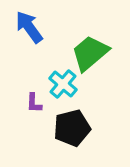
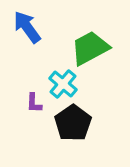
blue arrow: moved 2 px left
green trapezoid: moved 5 px up; rotated 12 degrees clockwise
black pentagon: moved 1 px right, 5 px up; rotated 21 degrees counterclockwise
